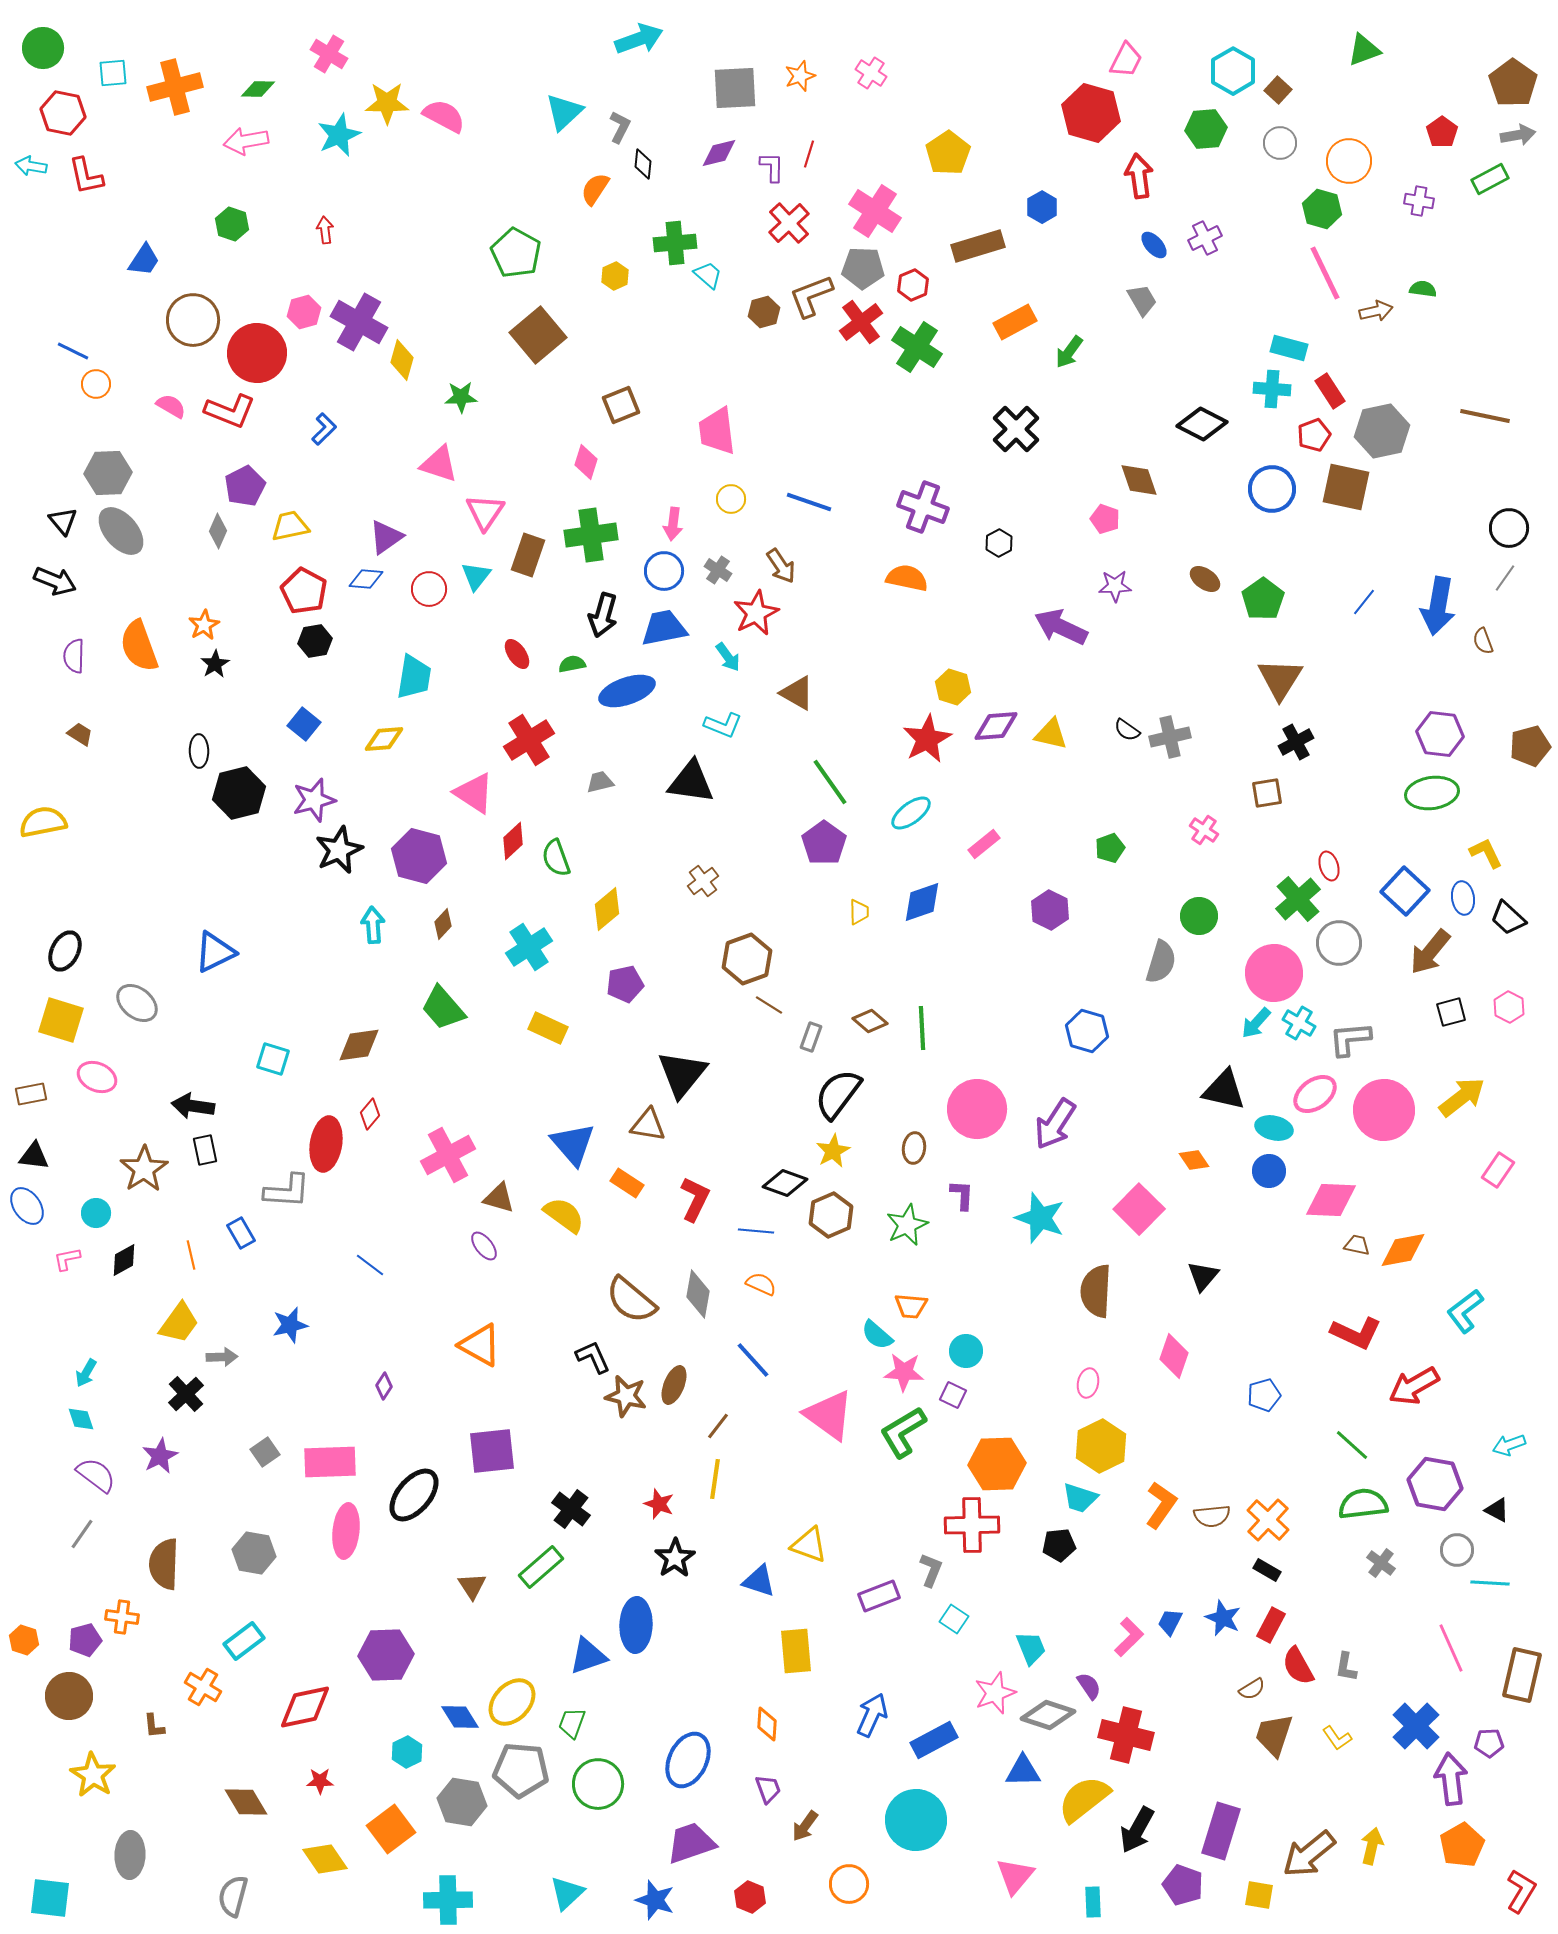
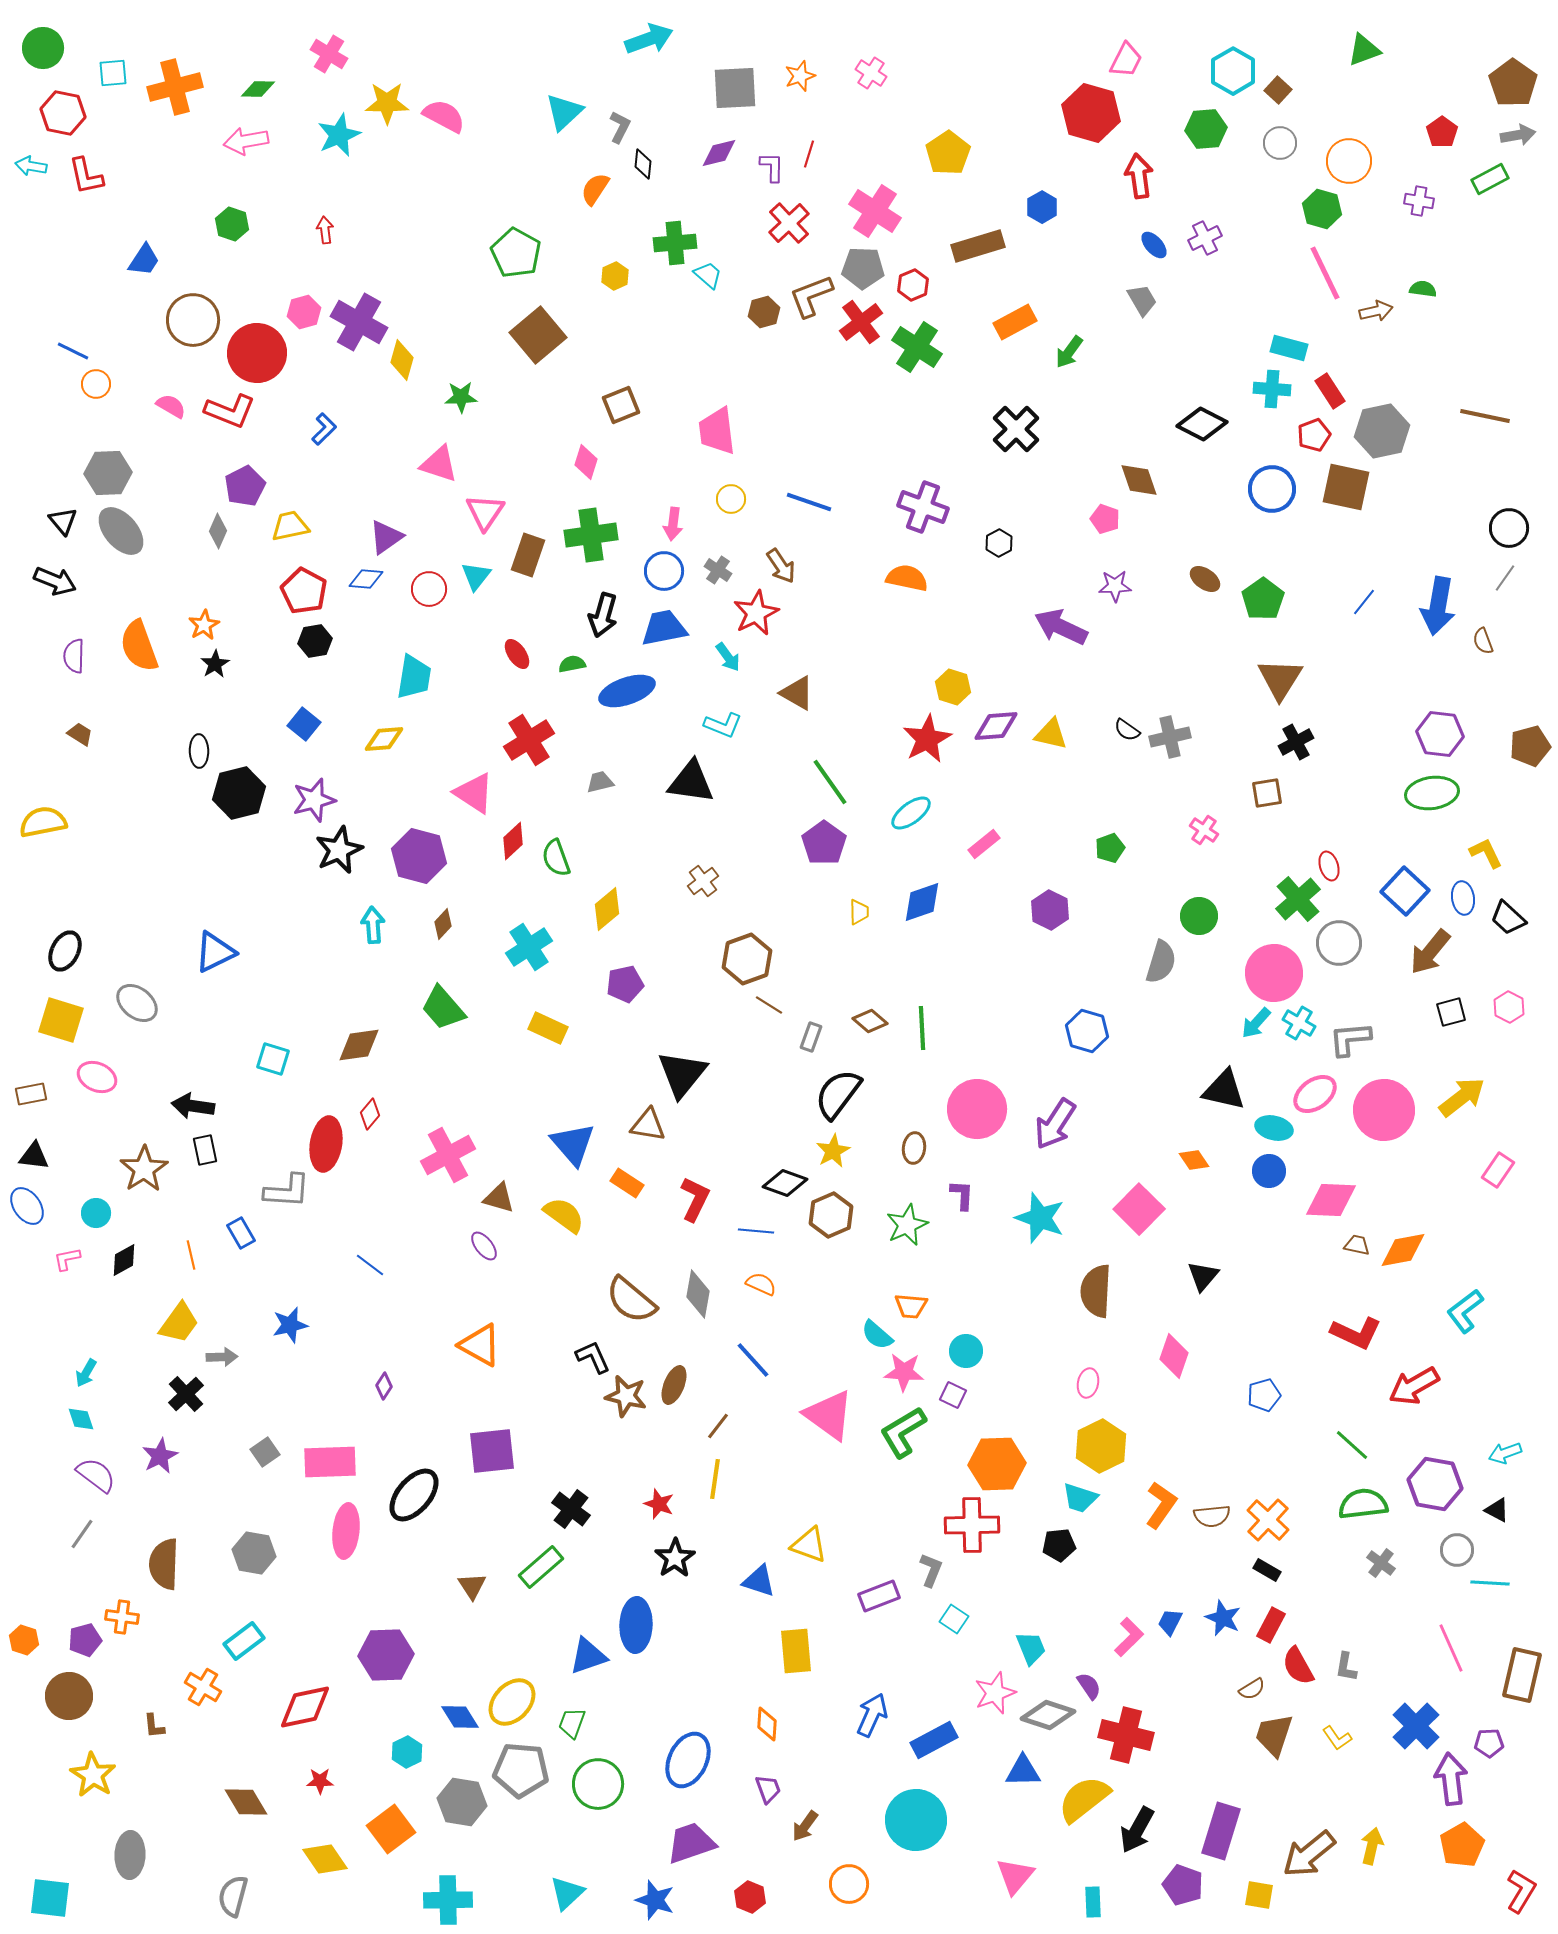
cyan arrow at (639, 39): moved 10 px right
cyan arrow at (1509, 1445): moved 4 px left, 8 px down
